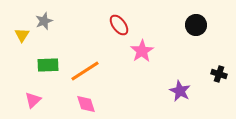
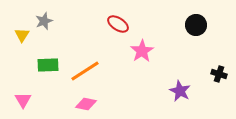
red ellipse: moved 1 px left, 1 px up; rotated 20 degrees counterclockwise
pink triangle: moved 10 px left; rotated 18 degrees counterclockwise
pink diamond: rotated 60 degrees counterclockwise
